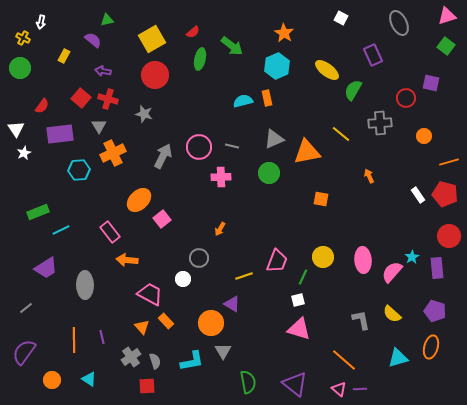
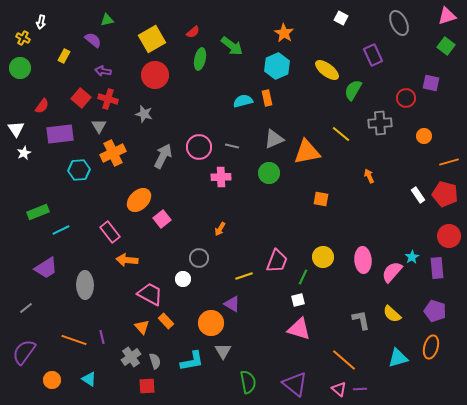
orange line at (74, 340): rotated 70 degrees counterclockwise
